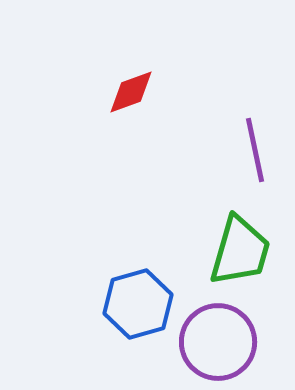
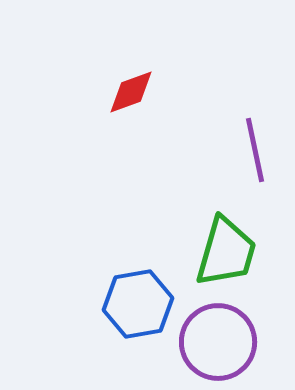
green trapezoid: moved 14 px left, 1 px down
blue hexagon: rotated 6 degrees clockwise
